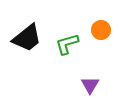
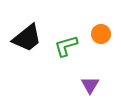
orange circle: moved 4 px down
green L-shape: moved 1 px left, 2 px down
